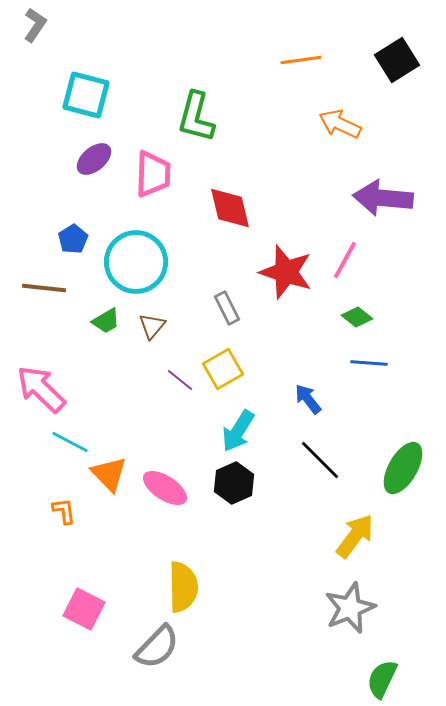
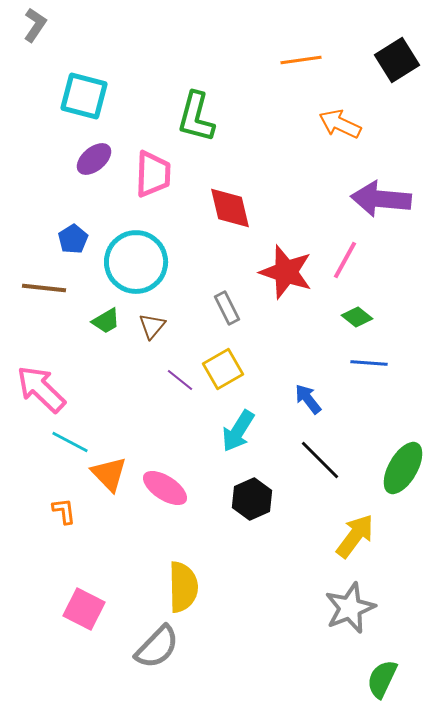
cyan square: moved 2 px left, 1 px down
purple arrow: moved 2 px left, 1 px down
black hexagon: moved 18 px right, 16 px down
